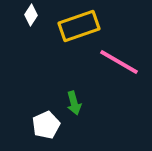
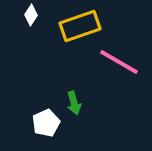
yellow rectangle: moved 1 px right
white pentagon: moved 2 px up
